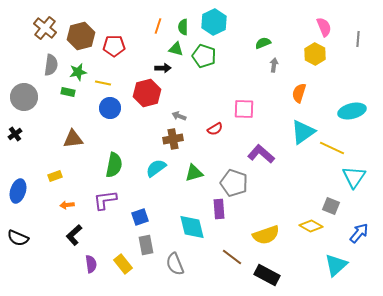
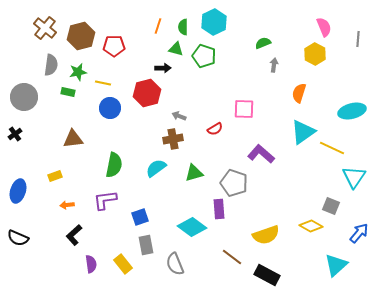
cyan diamond at (192, 227): rotated 40 degrees counterclockwise
